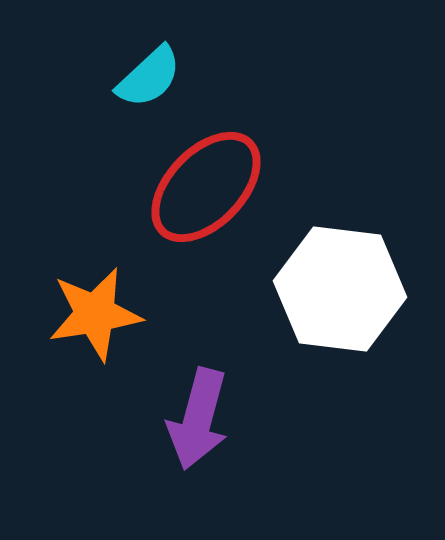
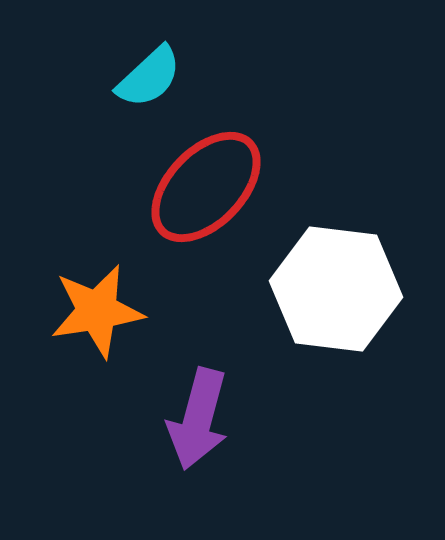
white hexagon: moved 4 px left
orange star: moved 2 px right, 3 px up
